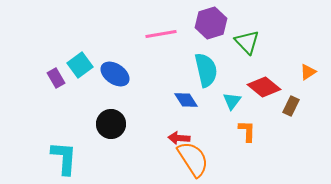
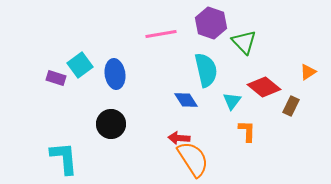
purple hexagon: rotated 24 degrees counterclockwise
green triangle: moved 3 px left
blue ellipse: rotated 48 degrees clockwise
purple rectangle: rotated 42 degrees counterclockwise
cyan L-shape: rotated 9 degrees counterclockwise
